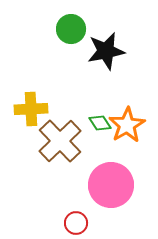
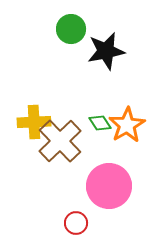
yellow cross: moved 3 px right, 13 px down
pink circle: moved 2 px left, 1 px down
